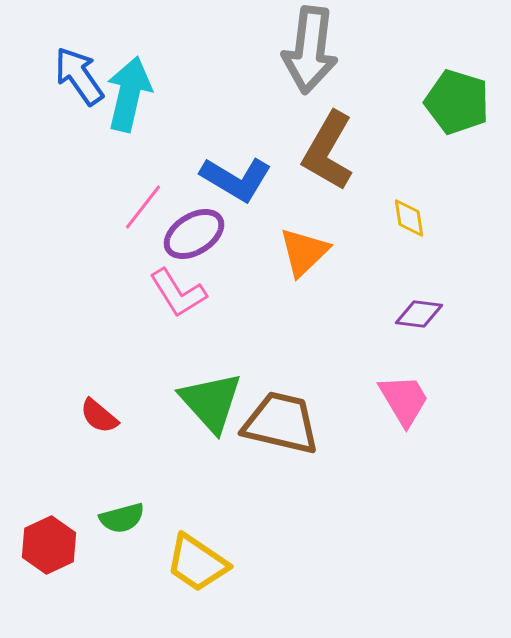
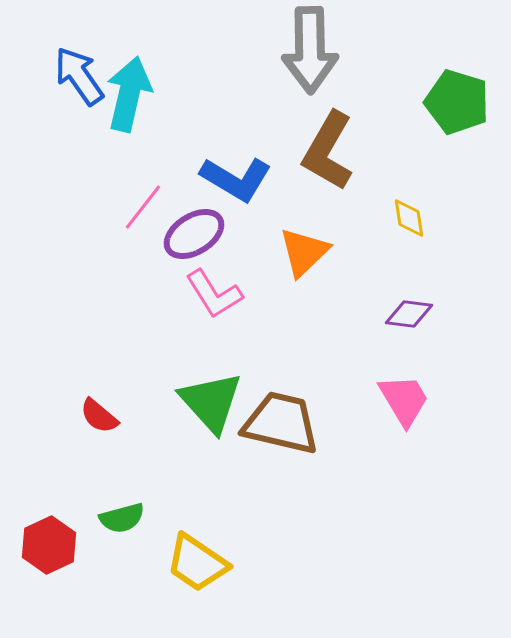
gray arrow: rotated 8 degrees counterclockwise
pink L-shape: moved 36 px right, 1 px down
purple diamond: moved 10 px left
